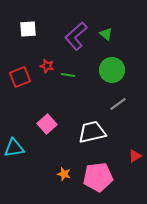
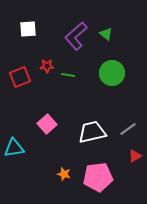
red star: rotated 16 degrees counterclockwise
green circle: moved 3 px down
gray line: moved 10 px right, 25 px down
